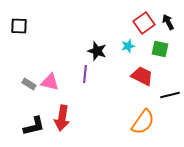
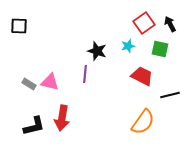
black arrow: moved 2 px right, 2 px down
